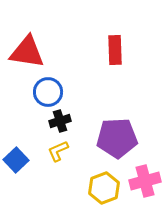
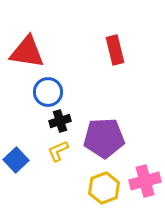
red rectangle: rotated 12 degrees counterclockwise
purple pentagon: moved 13 px left
